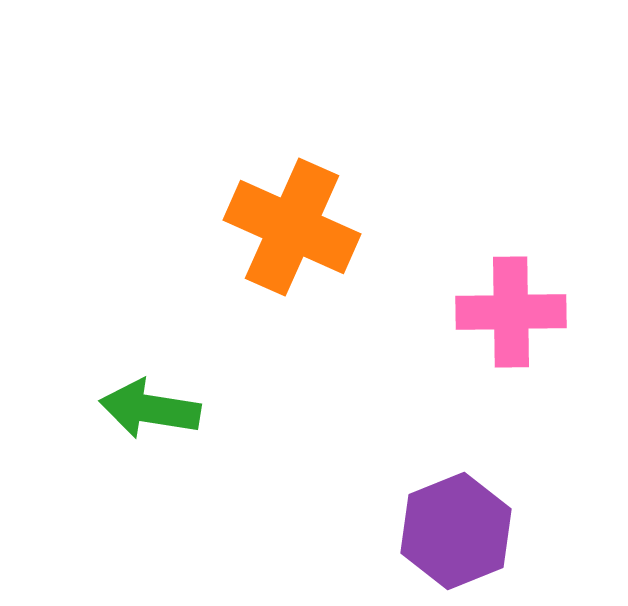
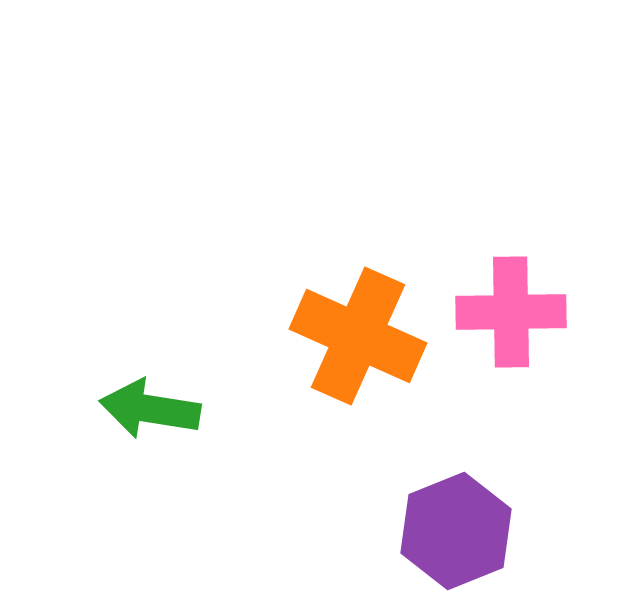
orange cross: moved 66 px right, 109 px down
